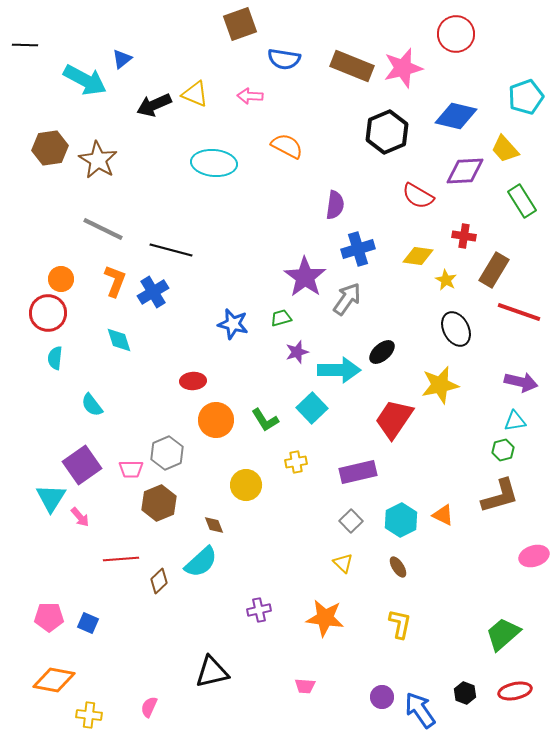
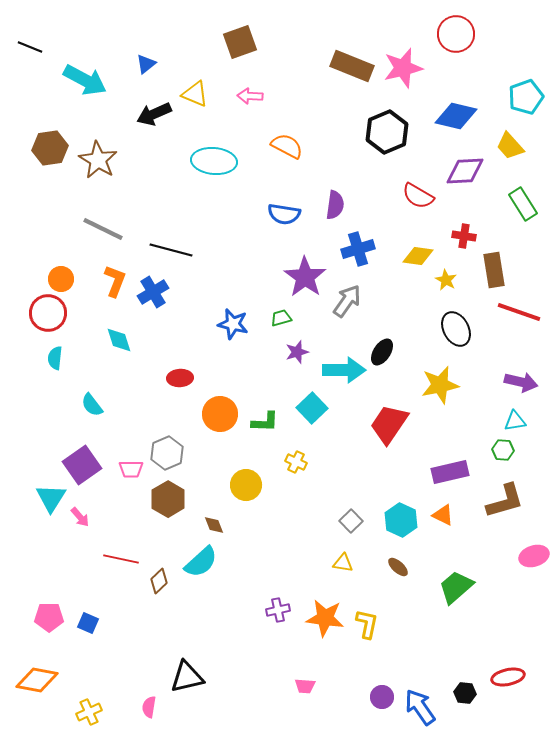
brown square at (240, 24): moved 18 px down
black line at (25, 45): moved 5 px right, 2 px down; rotated 20 degrees clockwise
blue triangle at (122, 59): moved 24 px right, 5 px down
blue semicircle at (284, 59): moved 155 px down
black arrow at (154, 105): moved 9 px down
yellow trapezoid at (505, 149): moved 5 px right, 3 px up
cyan ellipse at (214, 163): moved 2 px up
green rectangle at (522, 201): moved 1 px right, 3 px down
brown rectangle at (494, 270): rotated 40 degrees counterclockwise
gray arrow at (347, 299): moved 2 px down
black ellipse at (382, 352): rotated 16 degrees counterclockwise
cyan arrow at (339, 370): moved 5 px right
red ellipse at (193, 381): moved 13 px left, 3 px up
red trapezoid at (394, 419): moved 5 px left, 5 px down
orange circle at (216, 420): moved 4 px right, 6 px up
green L-shape at (265, 420): moved 2 px down; rotated 56 degrees counterclockwise
green hexagon at (503, 450): rotated 20 degrees clockwise
yellow cross at (296, 462): rotated 35 degrees clockwise
purple rectangle at (358, 472): moved 92 px right
brown L-shape at (500, 496): moved 5 px right, 5 px down
brown hexagon at (159, 503): moved 9 px right, 4 px up; rotated 8 degrees counterclockwise
cyan hexagon at (401, 520): rotated 8 degrees counterclockwise
red line at (121, 559): rotated 16 degrees clockwise
yellow triangle at (343, 563): rotated 35 degrees counterclockwise
brown ellipse at (398, 567): rotated 15 degrees counterclockwise
purple cross at (259, 610): moved 19 px right
yellow L-shape at (400, 624): moved 33 px left
green trapezoid at (503, 634): moved 47 px left, 47 px up
black triangle at (212, 672): moved 25 px left, 5 px down
orange diamond at (54, 680): moved 17 px left
red ellipse at (515, 691): moved 7 px left, 14 px up
black hexagon at (465, 693): rotated 15 degrees counterclockwise
pink semicircle at (149, 707): rotated 15 degrees counterclockwise
blue arrow at (420, 710): moved 3 px up
yellow cross at (89, 715): moved 3 px up; rotated 30 degrees counterclockwise
